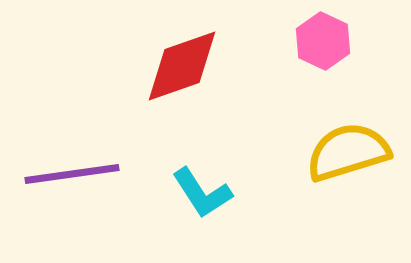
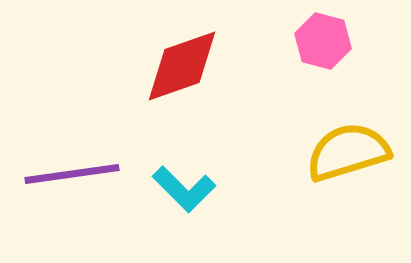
pink hexagon: rotated 10 degrees counterclockwise
cyan L-shape: moved 18 px left, 4 px up; rotated 12 degrees counterclockwise
